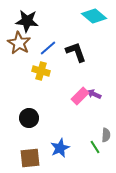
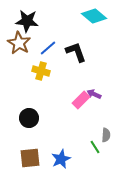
pink rectangle: moved 1 px right, 4 px down
blue star: moved 1 px right, 11 px down
